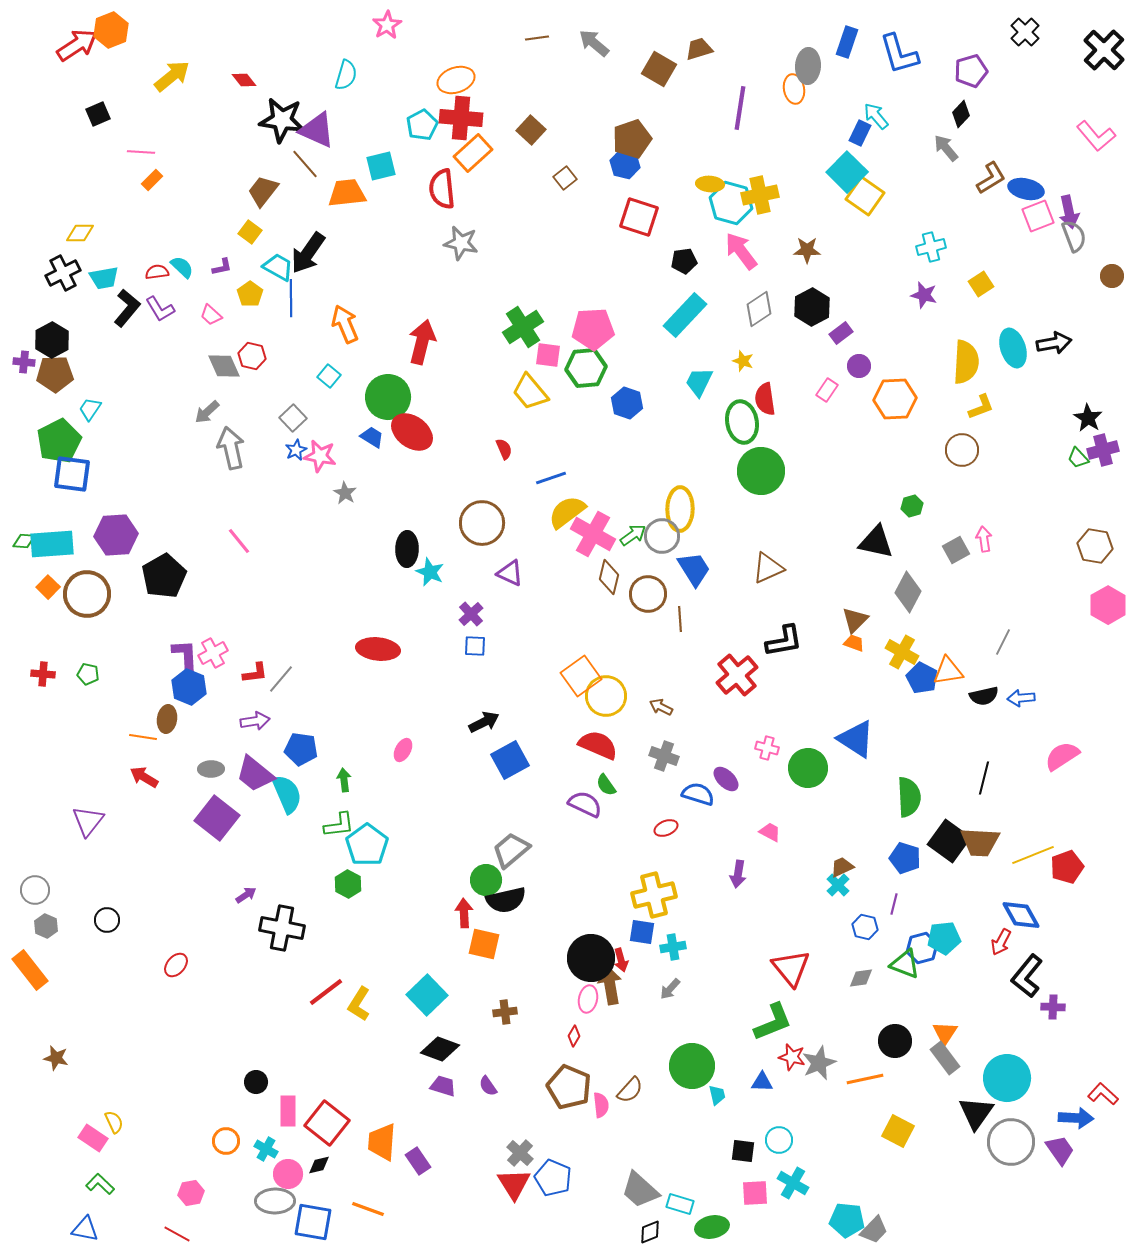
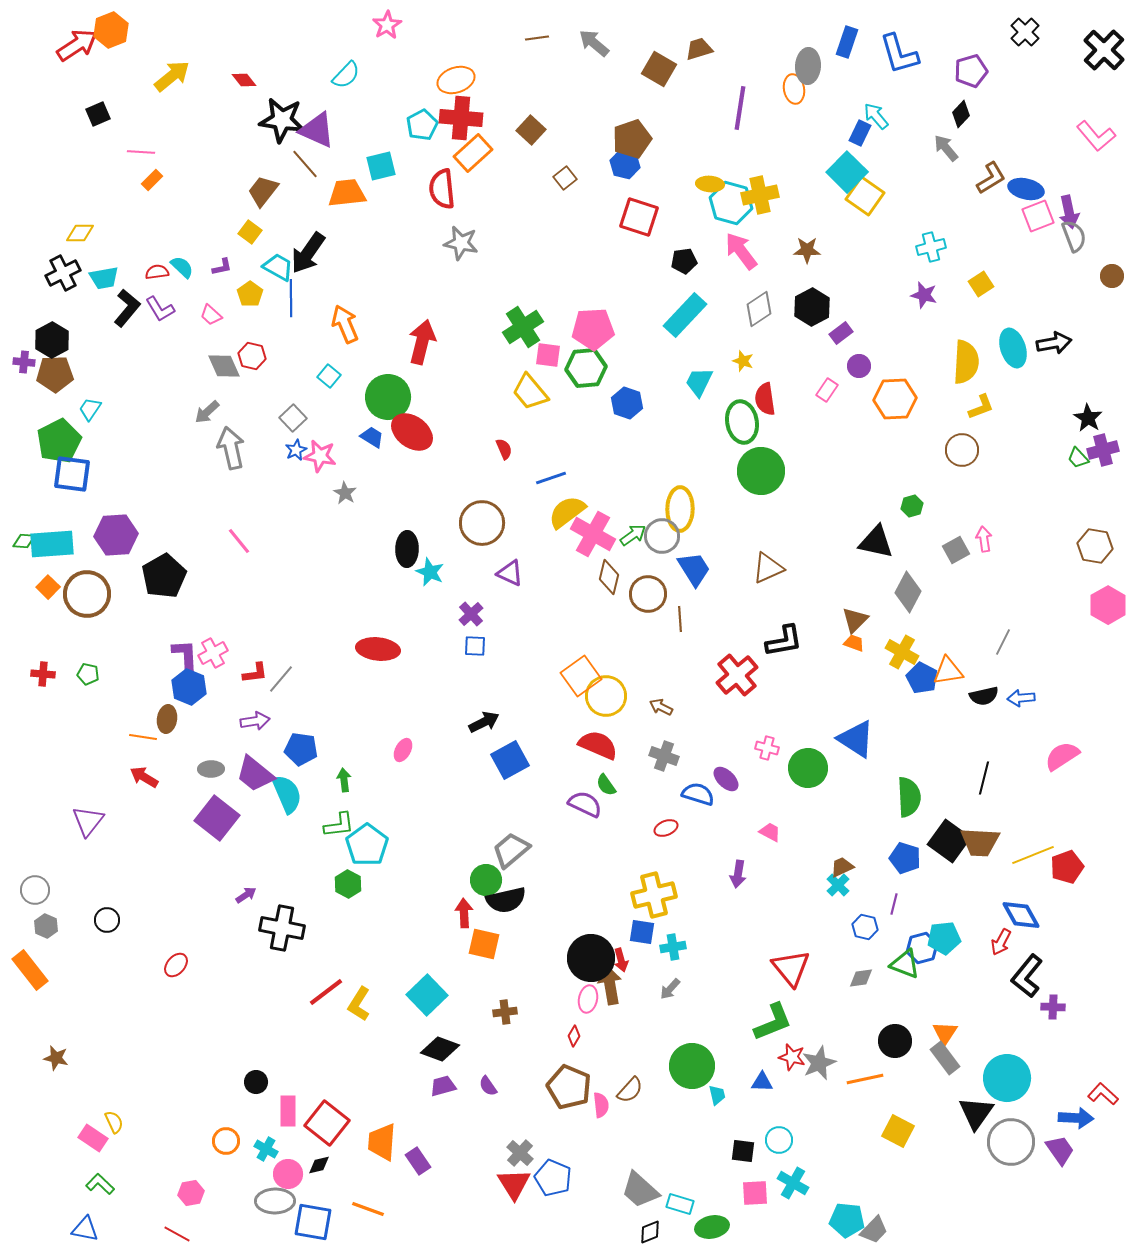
cyan semicircle at (346, 75): rotated 28 degrees clockwise
purple trapezoid at (443, 1086): rotated 32 degrees counterclockwise
